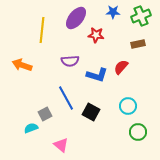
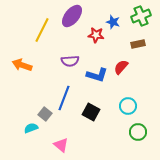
blue star: moved 10 px down; rotated 16 degrees clockwise
purple ellipse: moved 4 px left, 2 px up
yellow line: rotated 20 degrees clockwise
blue line: moved 2 px left; rotated 50 degrees clockwise
gray square: rotated 24 degrees counterclockwise
